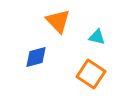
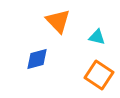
blue diamond: moved 1 px right, 2 px down
orange square: moved 8 px right, 1 px down
